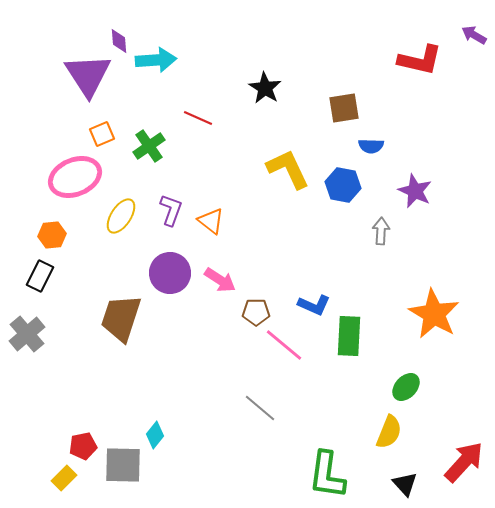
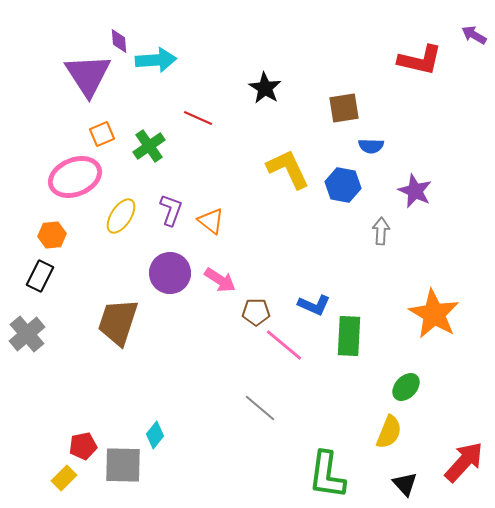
brown trapezoid: moved 3 px left, 4 px down
